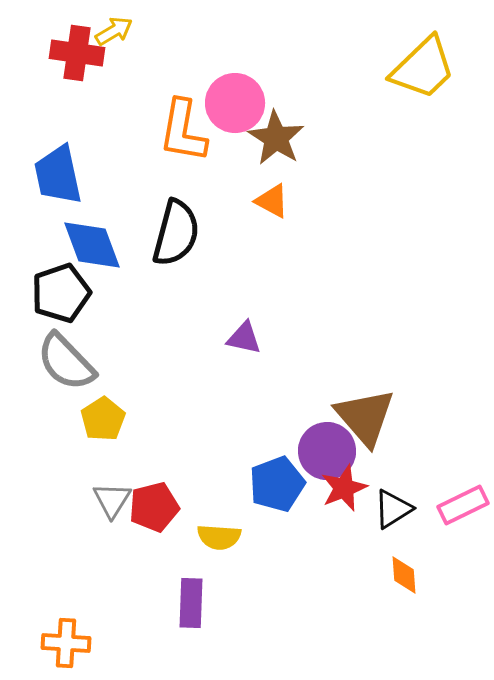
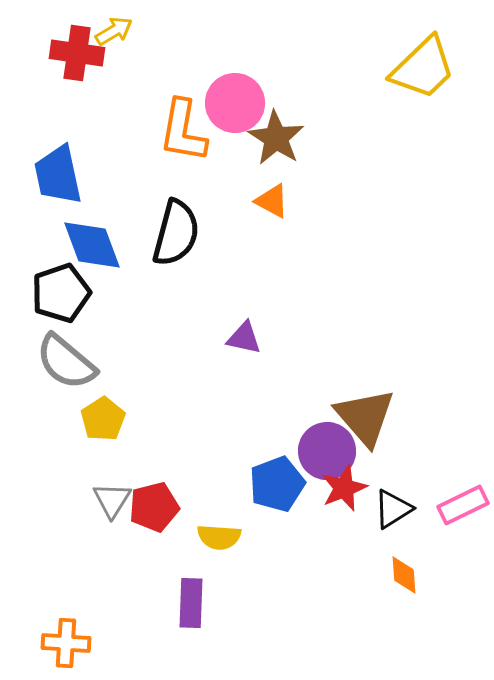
gray semicircle: rotated 6 degrees counterclockwise
